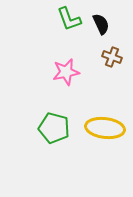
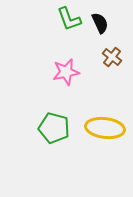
black semicircle: moved 1 px left, 1 px up
brown cross: rotated 18 degrees clockwise
